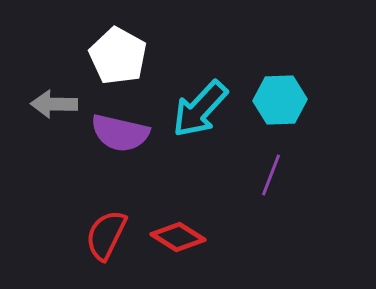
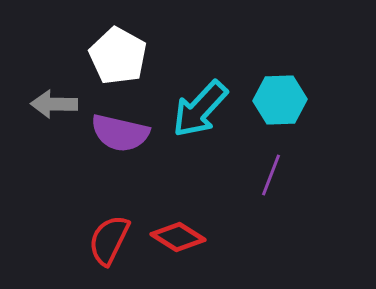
red semicircle: moved 3 px right, 5 px down
